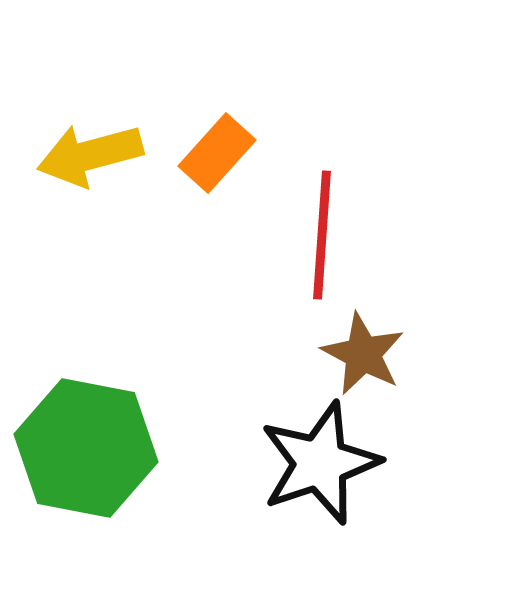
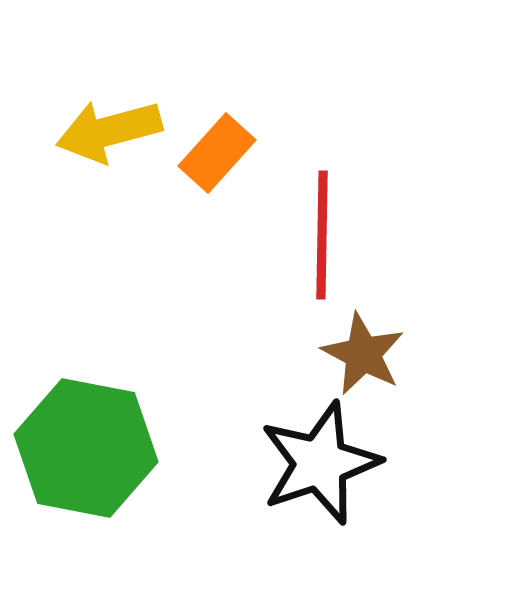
yellow arrow: moved 19 px right, 24 px up
red line: rotated 3 degrees counterclockwise
